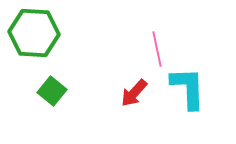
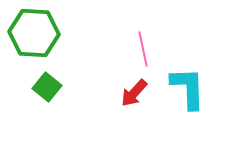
pink line: moved 14 px left
green square: moved 5 px left, 4 px up
